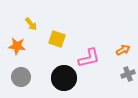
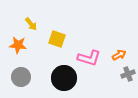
orange star: moved 1 px right, 1 px up
orange arrow: moved 4 px left, 5 px down
pink L-shape: rotated 30 degrees clockwise
